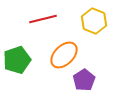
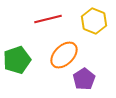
red line: moved 5 px right
purple pentagon: moved 1 px up
